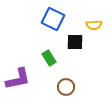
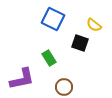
yellow semicircle: rotated 42 degrees clockwise
black square: moved 5 px right, 1 px down; rotated 18 degrees clockwise
purple L-shape: moved 4 px right
brown circle: moved 2 px left
